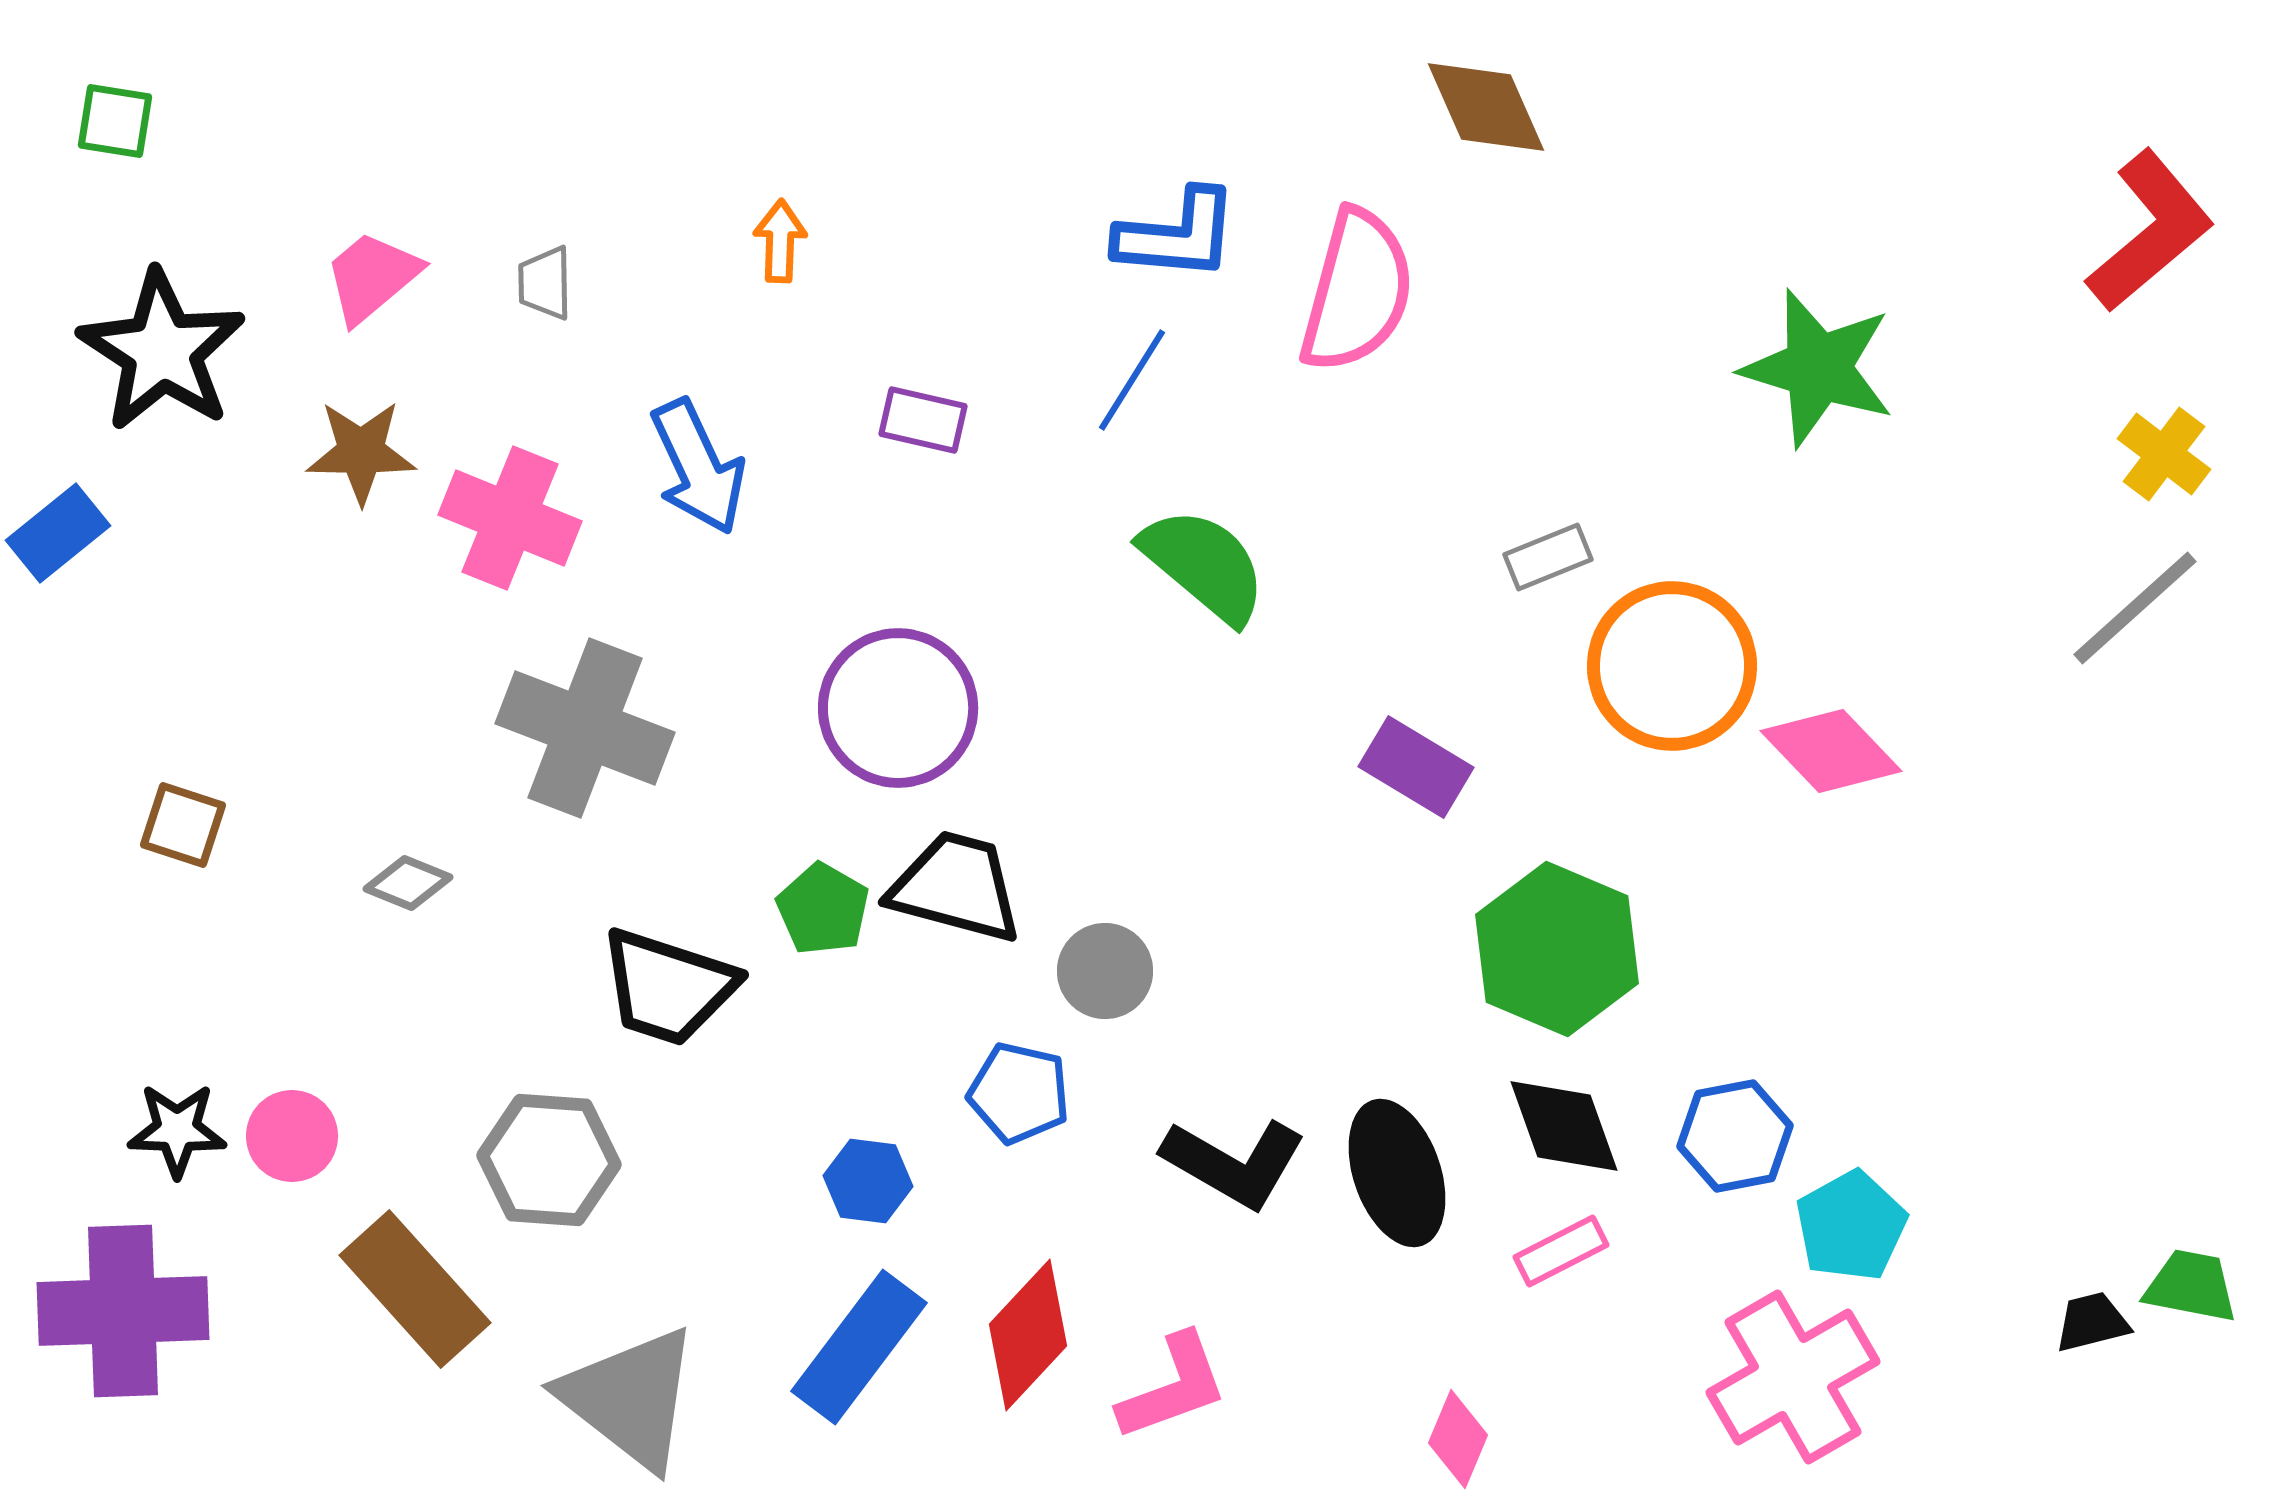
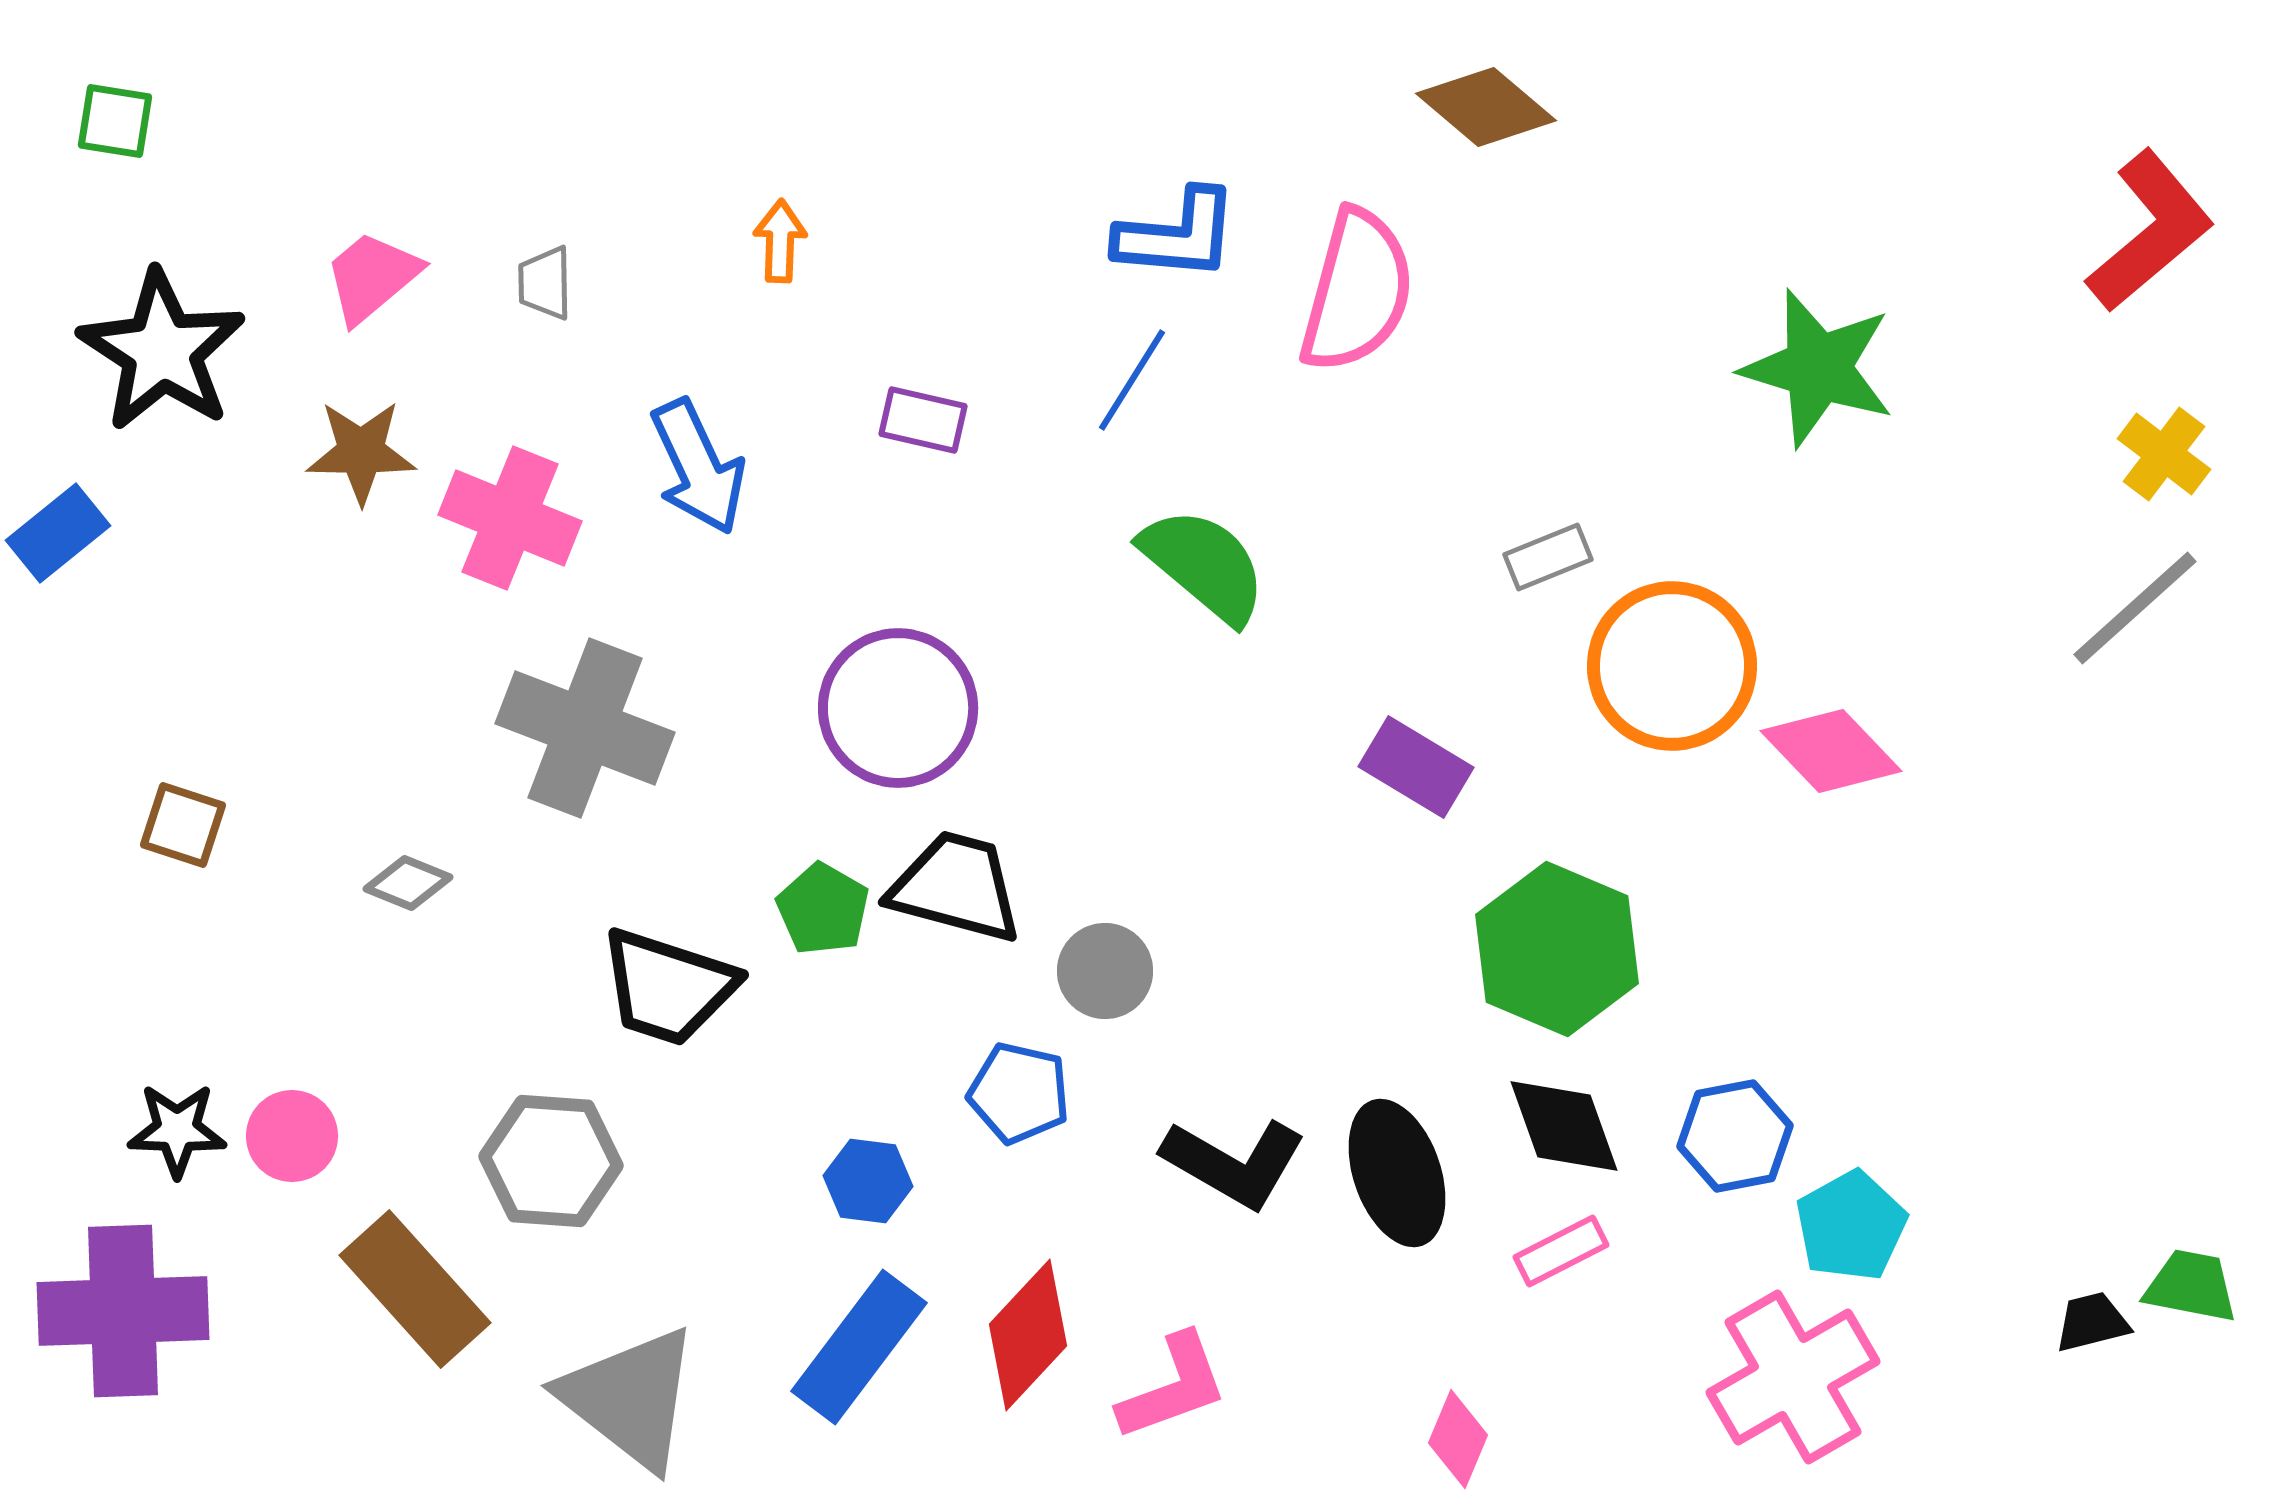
brown diamond at (1486, 107): rotated 26 degrees counterclockwise
gray hexagon at (549, 1160): moved 2 px right, 1 px down
